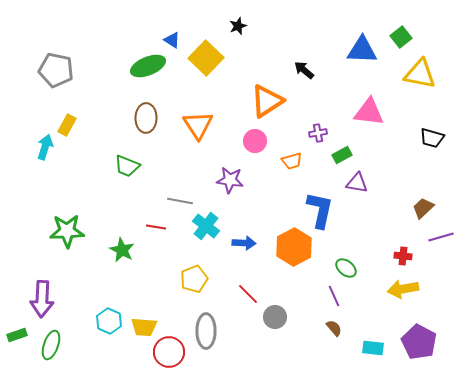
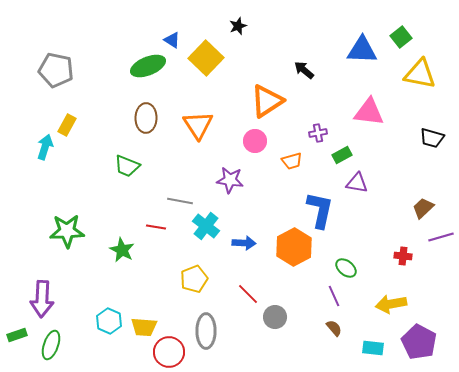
yellow arrow at (403, 289): moved 12 px left, 15 px down
